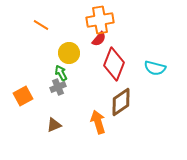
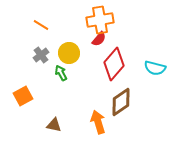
red diamond: rotated 20 degrees clockwise
gray cross: moved 17 px left, 32 px up; rotated 14 degrees counterclockwise
brown triangle: rotated 35 degrees clockwise
